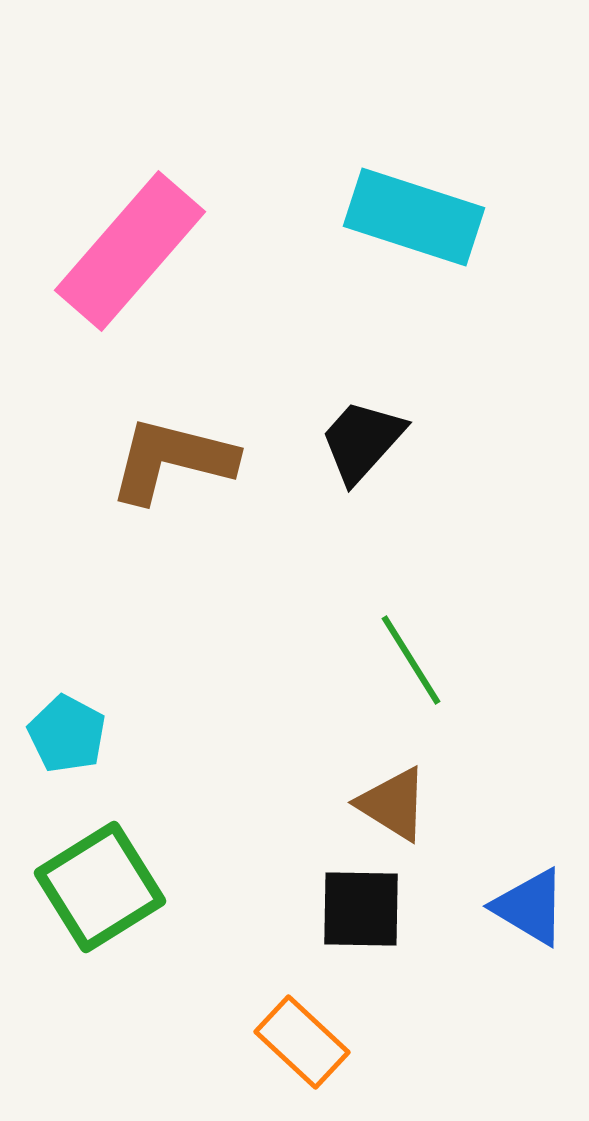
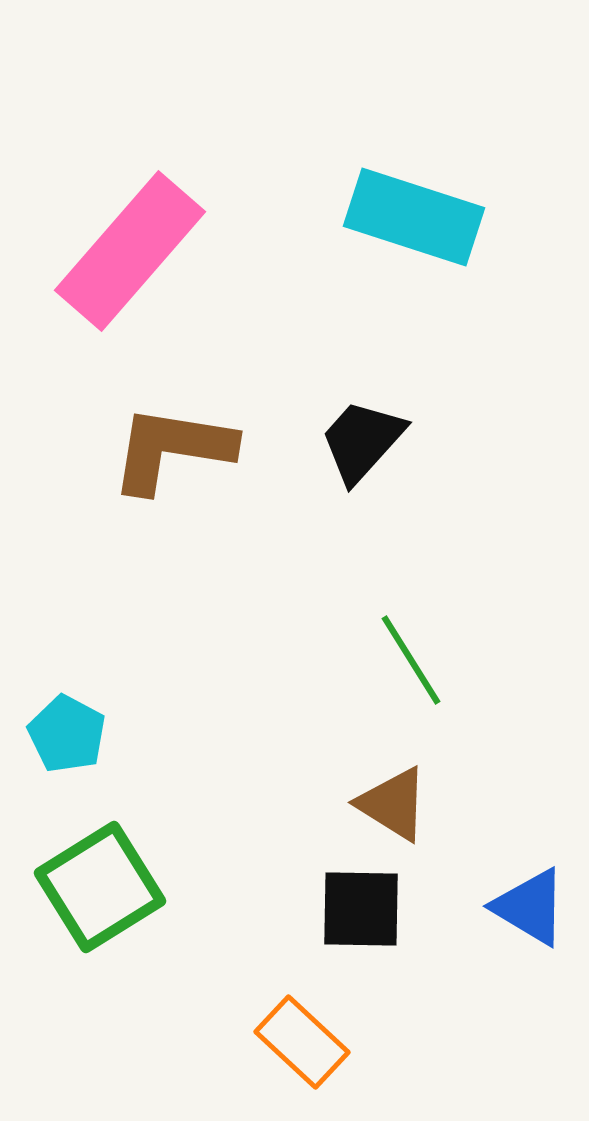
brown L-shape: moved 11 px up; rotated 5 degrees counterclockwise
